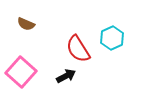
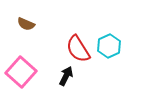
cyan hexagon: moved 3 px left, 8 px down
black arrow: rotated 36 degrees counterclockwise
